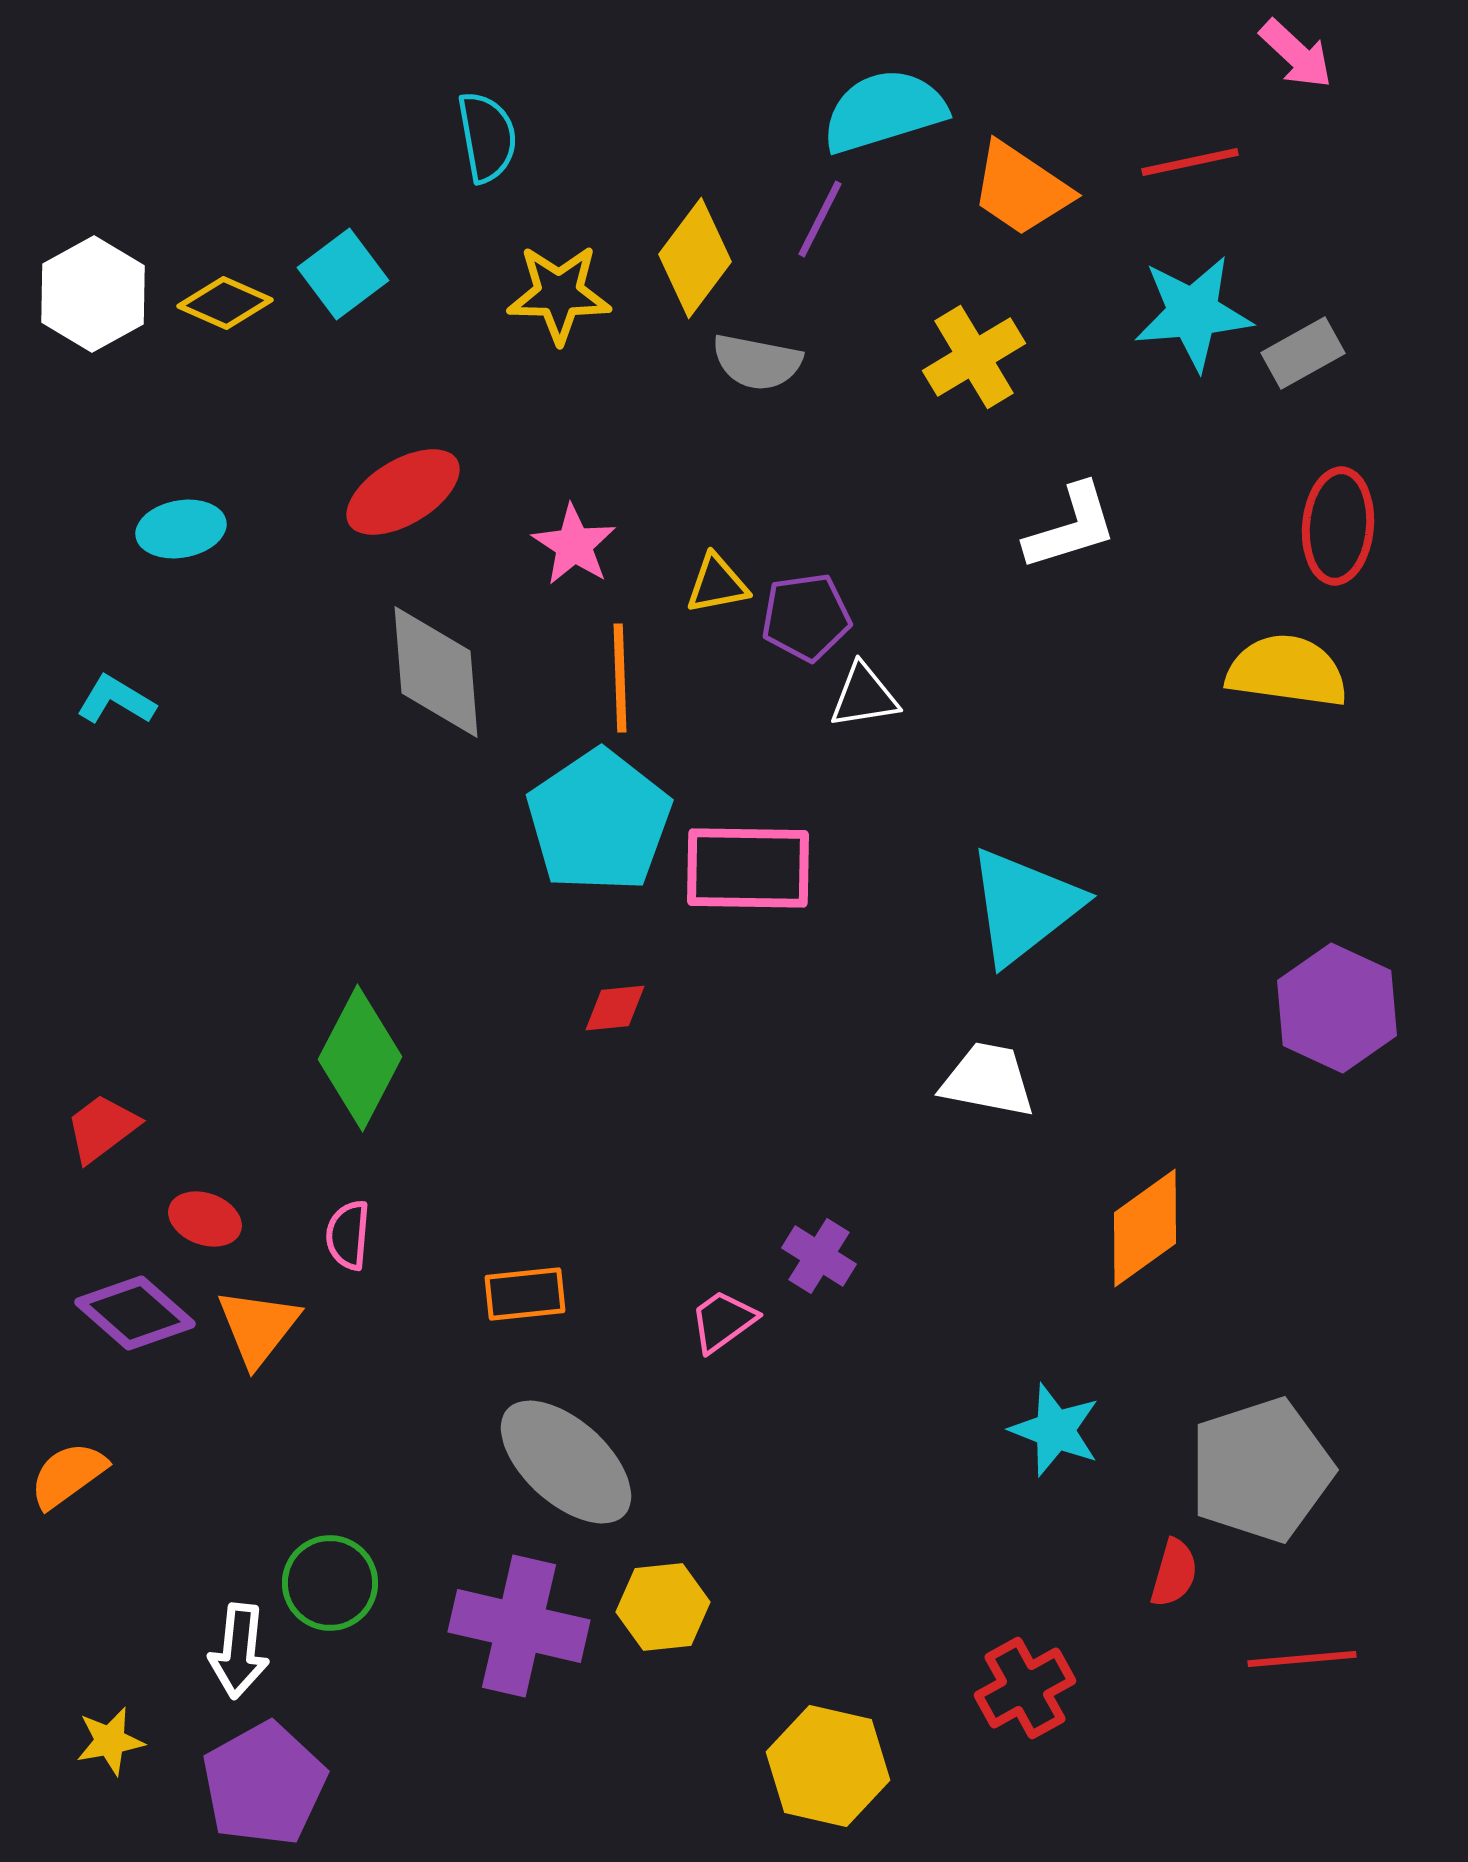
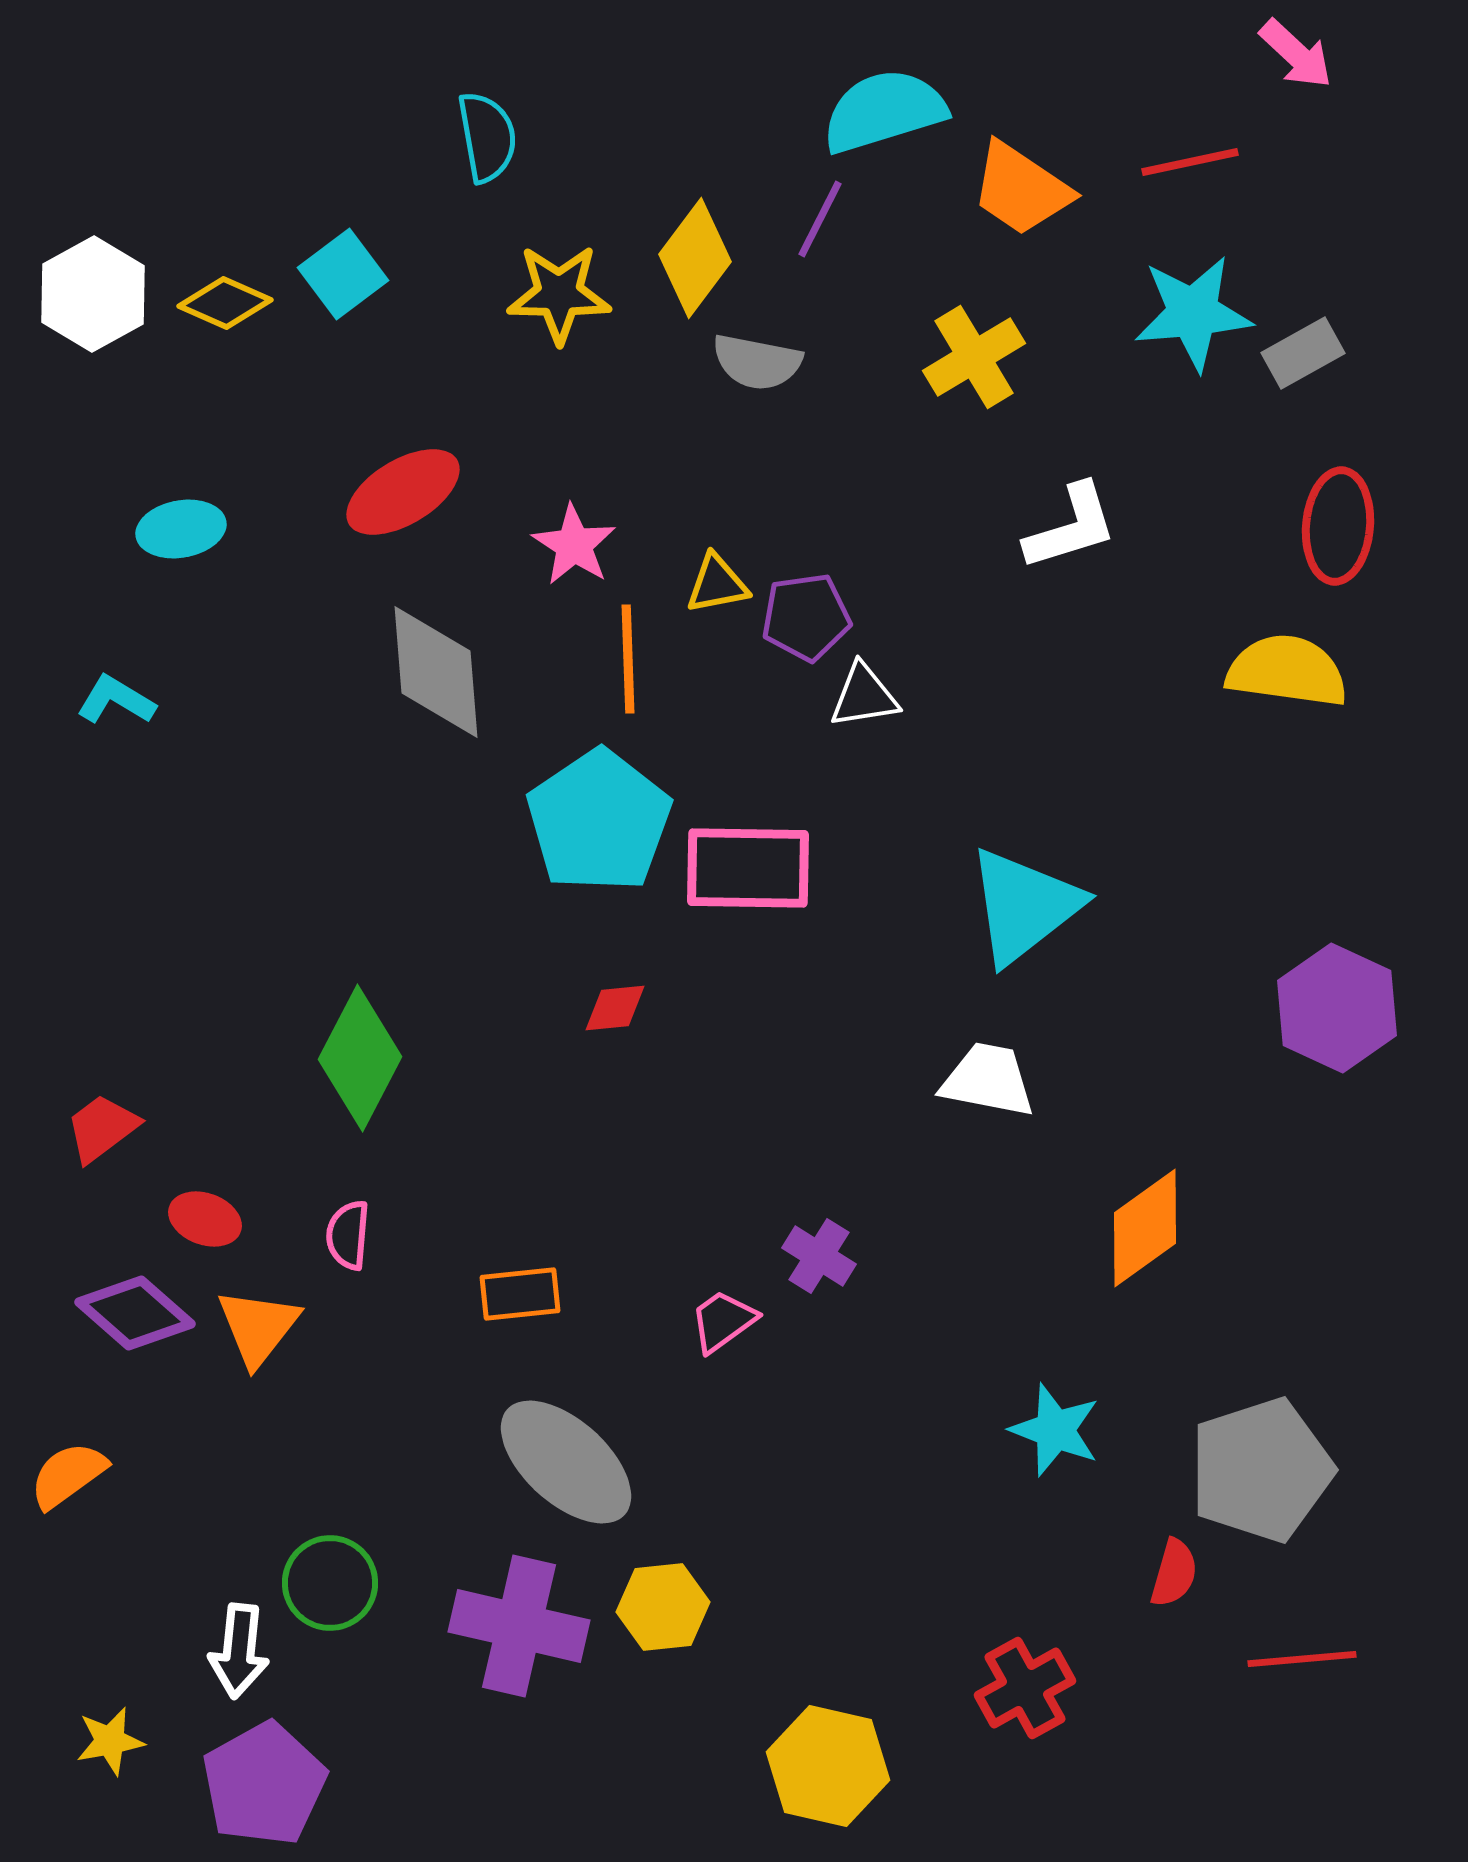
orange line at (620, 678): moved 8 px right, 19 px up
orange rectangle at (525, 1294): moved 5 px left
